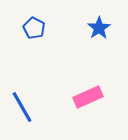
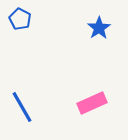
blue pentagon: moved 14 px left, 9 px up
pink rectangle: moved 4 px right, 6 px down
